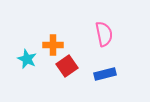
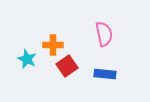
blue rectangle: rotated 20 degrees clockwise
